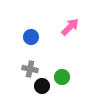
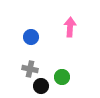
pink arrow: rotated 42 degrees counterclockwise
black circle: moved 1 px left
